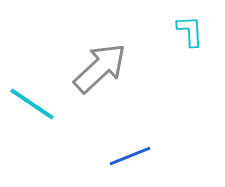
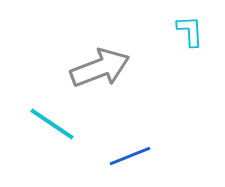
gray arrow: rotated 22 degrees clockwise
cyan line: moved 20 px right, 20 px down
